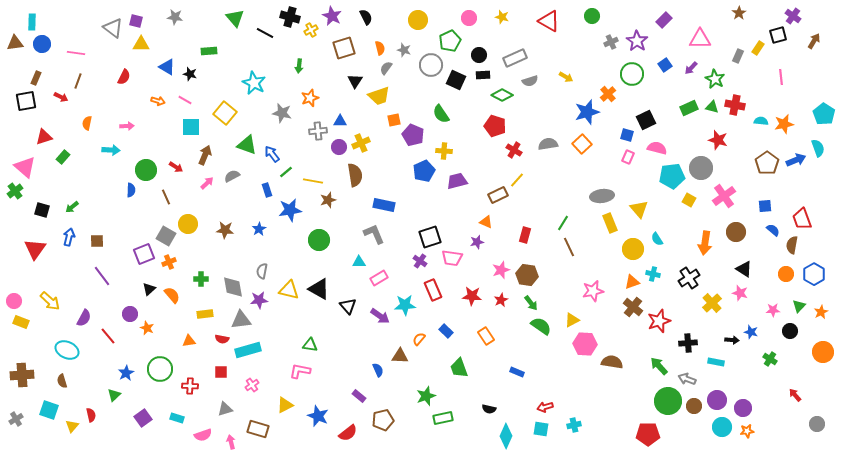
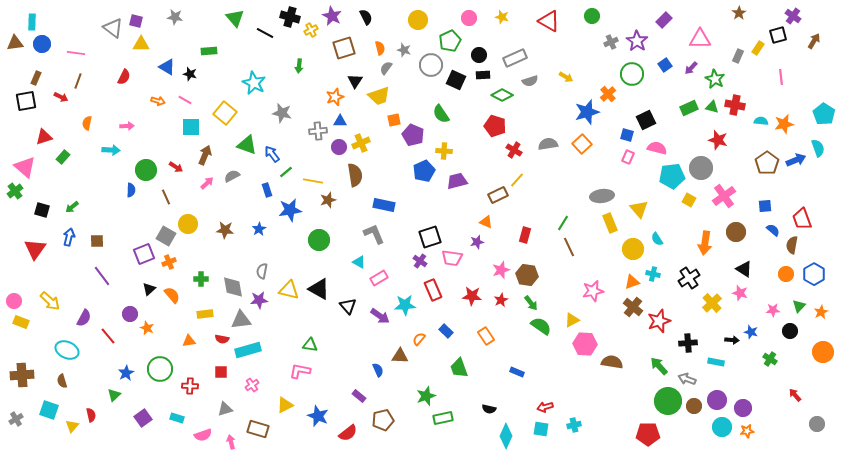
orange star at (310, 98): moved 25 px right, 1 px up
cyan triangle at (359, 262): rotated 32 degrees clockwise
